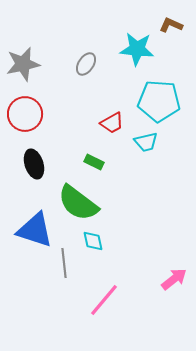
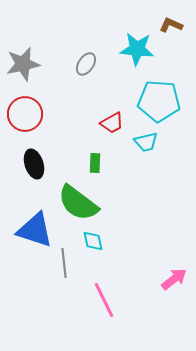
green rectangle: moved 1 px right, 1 px down; rotated 66 degrees clockwise
pink line: rotated 66 degrees counterclockwise
